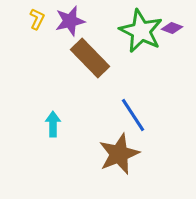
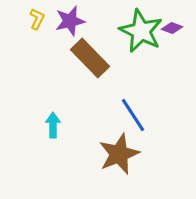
cyan arrow: moved 1 px down
